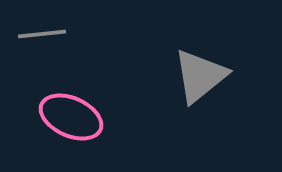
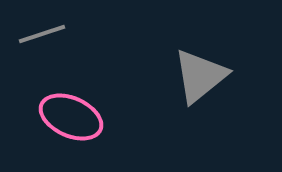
gray line: rotated 12 degrees counterclockwise
